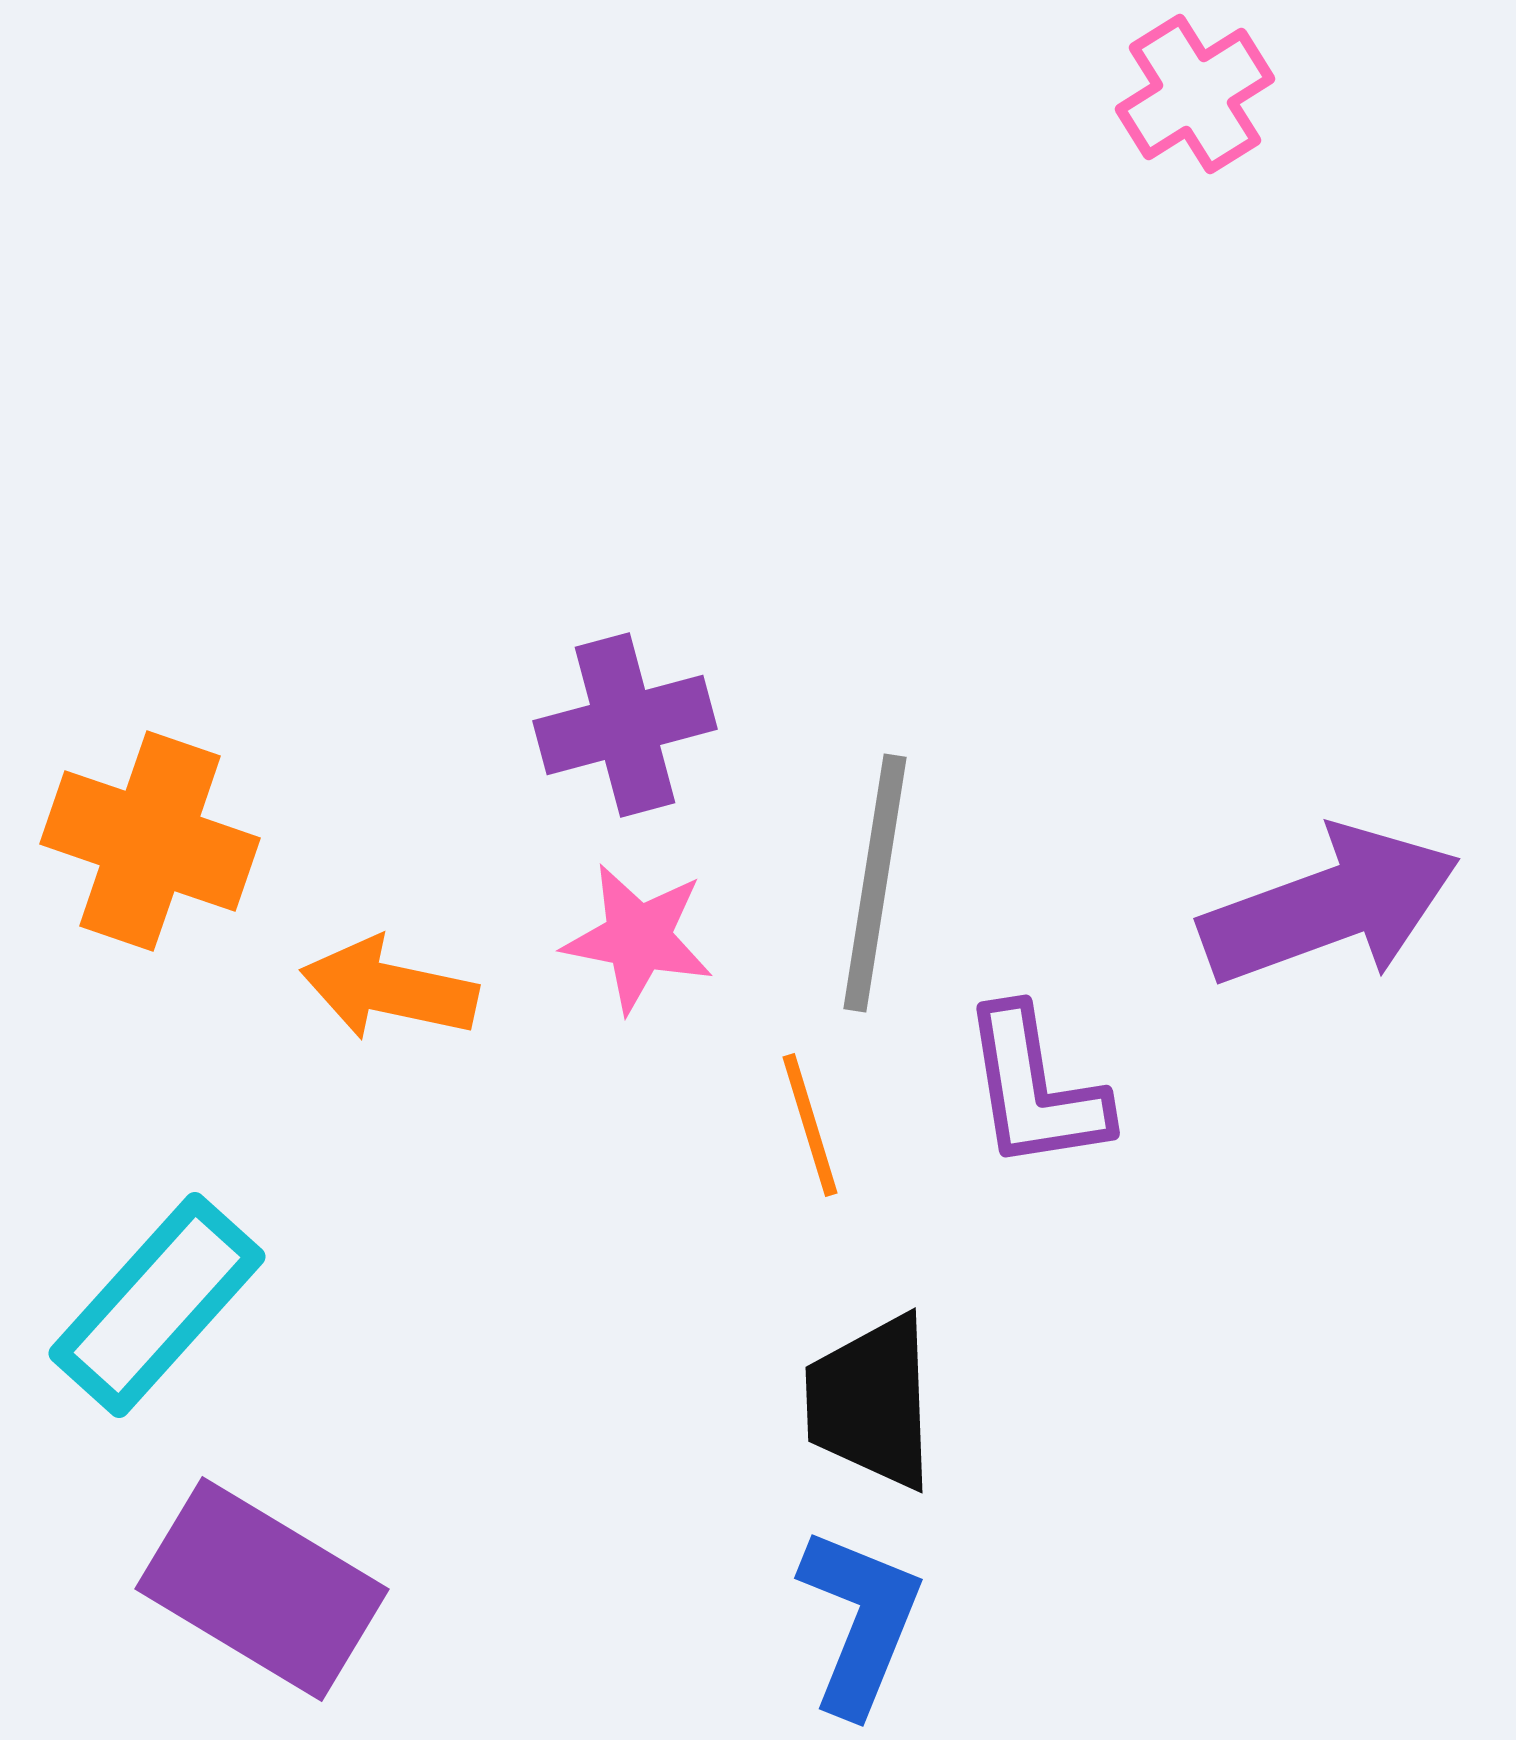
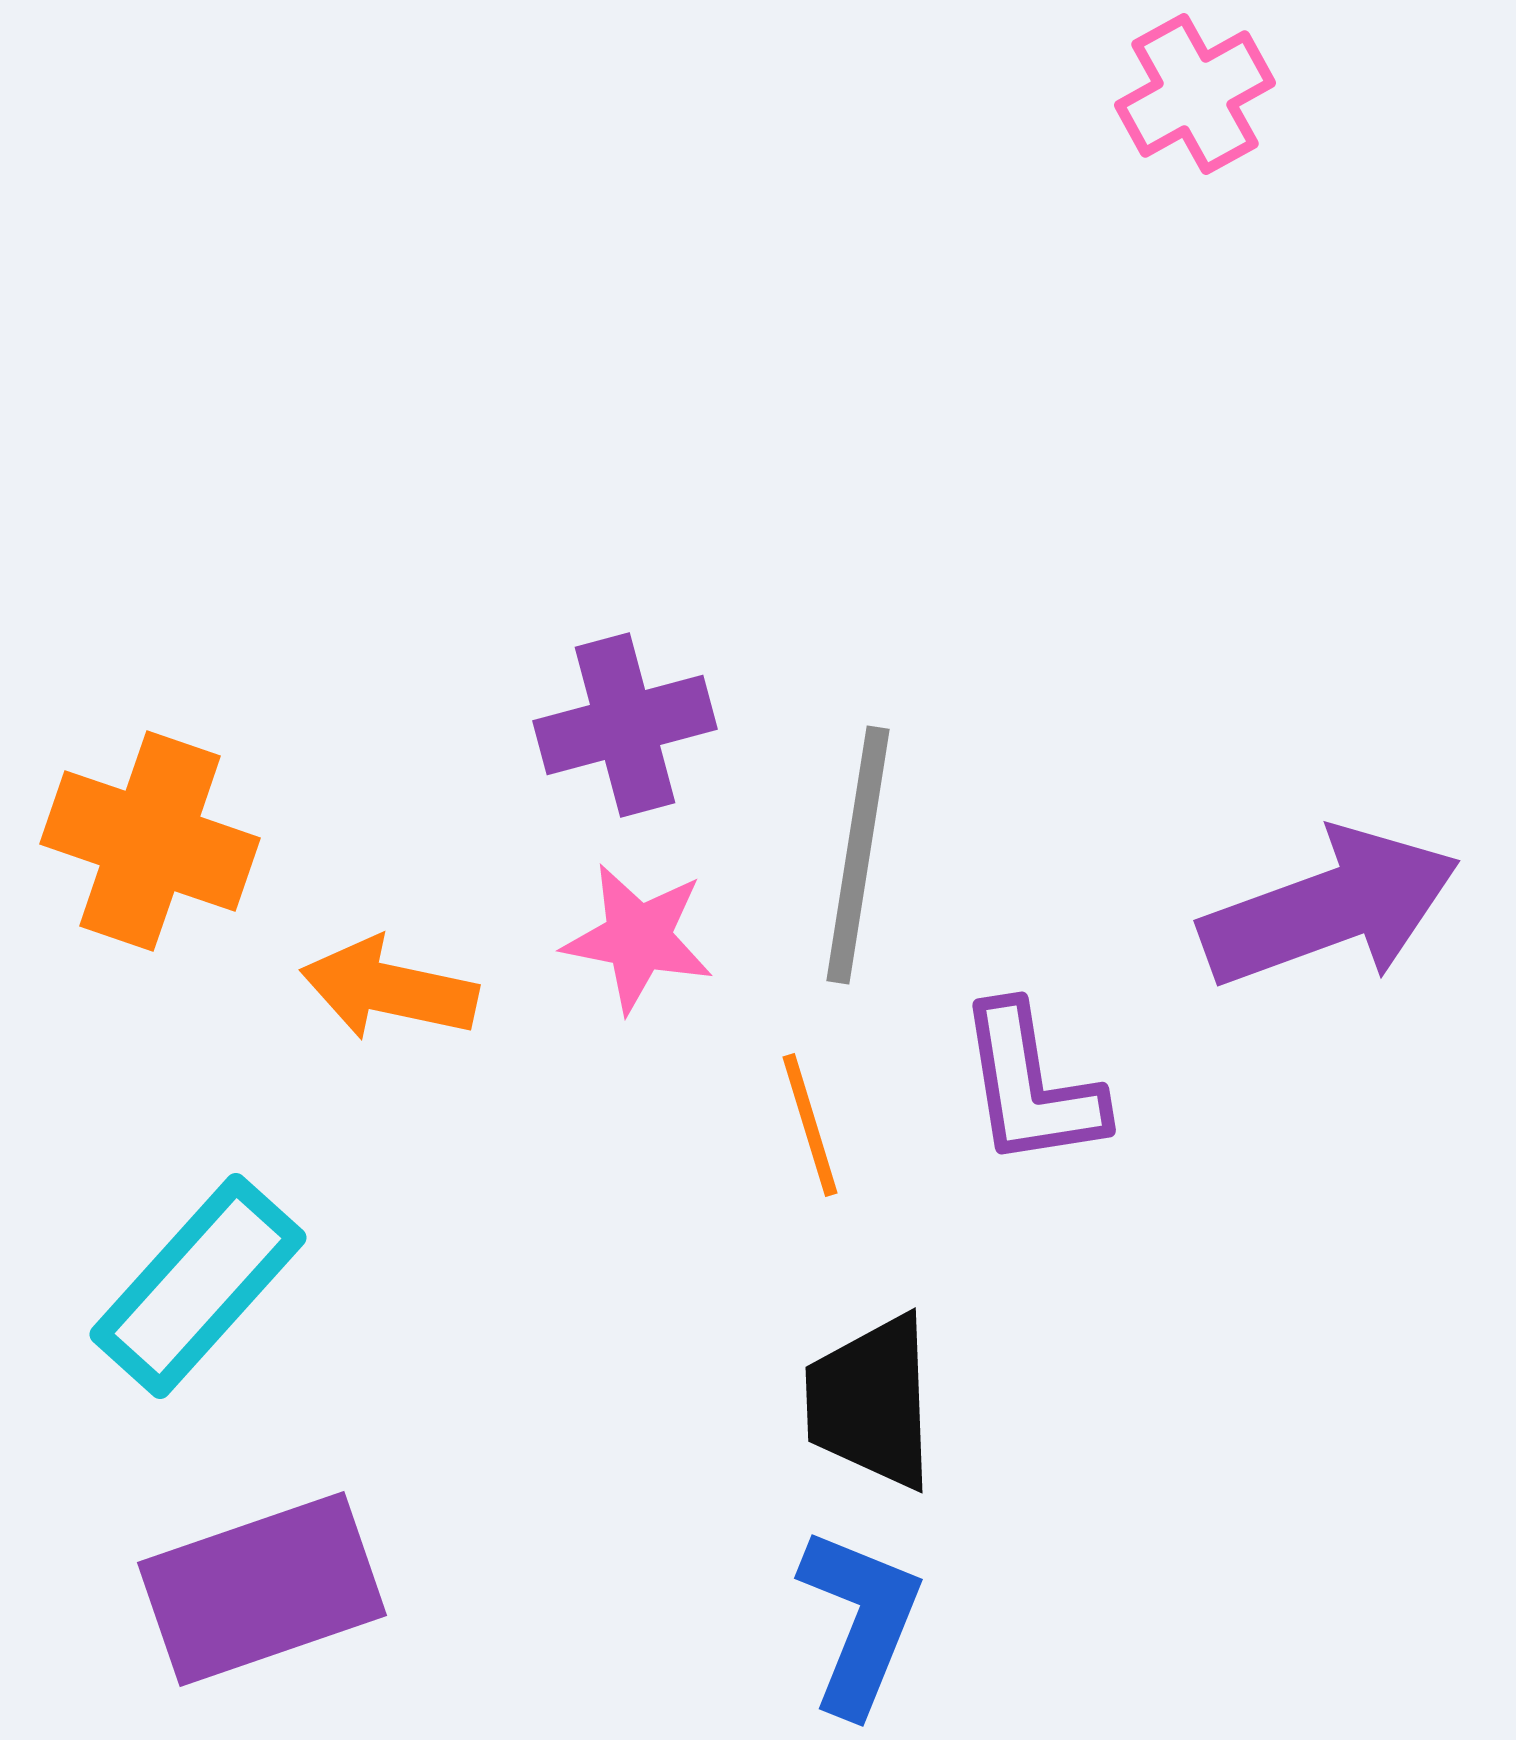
pink cross: rotated 3 degrees clockwise
gray line: moved 17 px left, 28 px up
purple arrow: moved 2 px down
purple L-shape: moved 4 px left, 3 px up
cyan rectangle: moved 41 px right, 19 px up
purple rectangle: rotated 50 degrees counterclockwise
